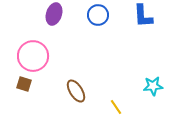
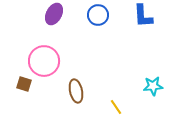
purple ellipse: rotated 10 degrees clockwise
pink circle: moved 11 px right, 5 px down
brown ellipse: rotated 20 degrees clockwise
